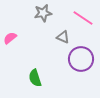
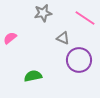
pink line: moved 2 px right
gray triangle: moved 1 px down
purple circle: moved 2 px left, 1 px down
green semicircle: moved 2 px left, 2 px up; rotated 96 degrees clockwise
